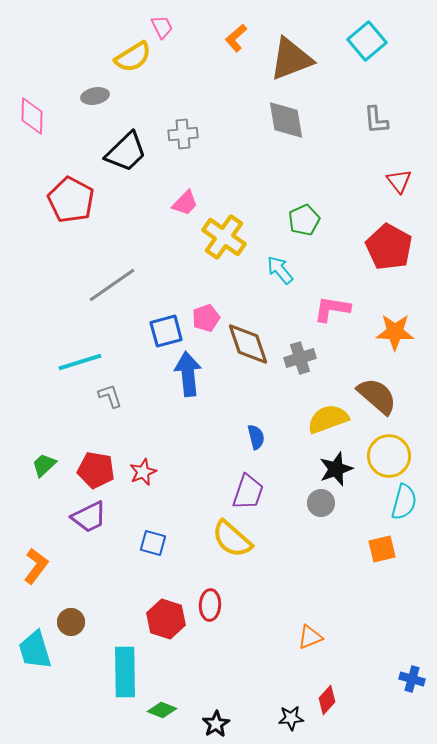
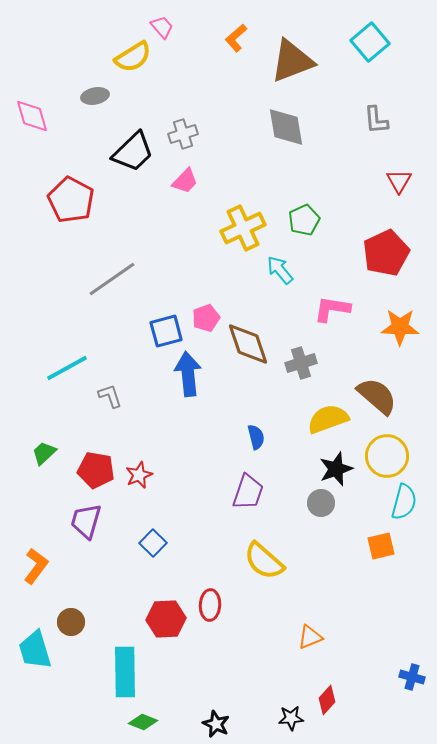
pink trapezoid at (162, 27): rotated 15 degrees counterclockwise
cyan square at (367, 41): moved 3 px right, 1 px down
brown triangle at (291, 59): moved 1 px right, 2 px down
pink diamond at (32, 116): rotated 18 degrees counterclockwise
gray diamond at (286, 120): moved 7 px down
gray cross at (183, 134): rotated 12 degrees counterclockwise
black trapezoid at (126, 152): moved 7 px right
red triangle at (399, 181): rotated 8 degrees clockwise
pink trapezoid at (185, 203): moved 22 px up
yellow cross at (224, 237): moved 19 px right, 9 px up; rotated 30 degrees clockwise
red pentagon at (389, 247): moved 3 px left, 6 px down; rotated 18 degrees clockwise
gray line at (112, 285): moved 6 px up
orange star at (395, 332): moved 5 px right, 5 px up
gray cross at (300, 358): moved 1 px right, 5 px down
cyan line at (80, 362): moved 13 px left, 6 px down; rotated 12 degrees counterclockwise
yellow circle at (389, 456): moved 2 px left
green trapezoid at (44, 465): moved 12 px up
red star at (143, 472): moved 4 px left, 3 px down
purple trapezoid at (89, 517): moved 3 px left, 4 px down; rotated 132 degrees clockwise
yellow semicircle at (232, 539): moved 32 px right, 22 px down
blue square at (153, 543): rotated 28 degrees clockwise
orange square at (382, 549): moved 1 px left, 3 px up
red hexagon at (166, 619): rotated 21 degrees counterclockwise
blue cross at (412, 679): moved 2 px up
green diamond at (162, 710): moved 19 px left, 12 px down
black star at (216, 724): rotated 16 degrees counterclockwise
